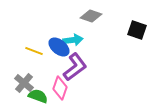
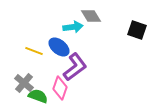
gray diamond: rotated 40 degrees clockwise
cyan arrow: moved 13 px up
